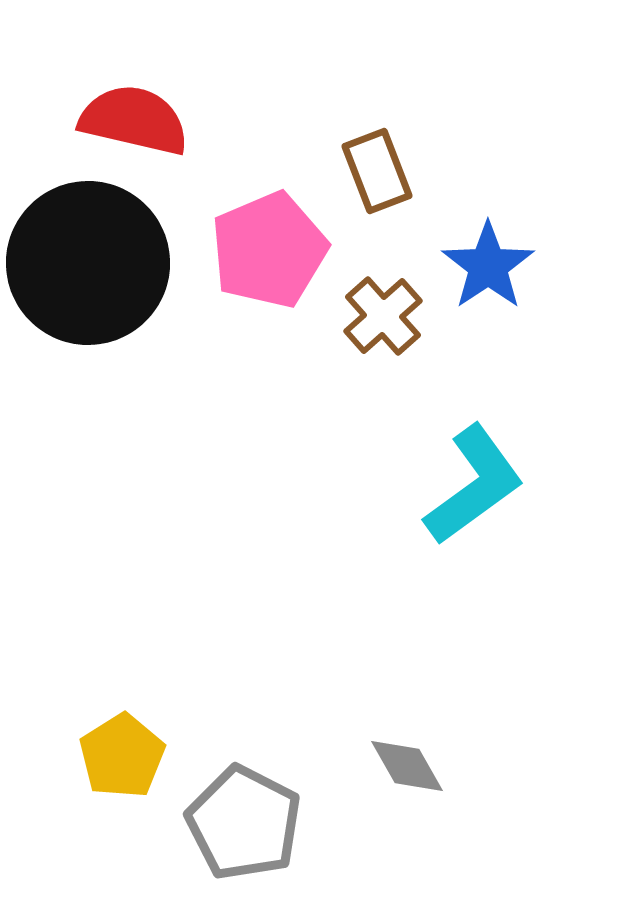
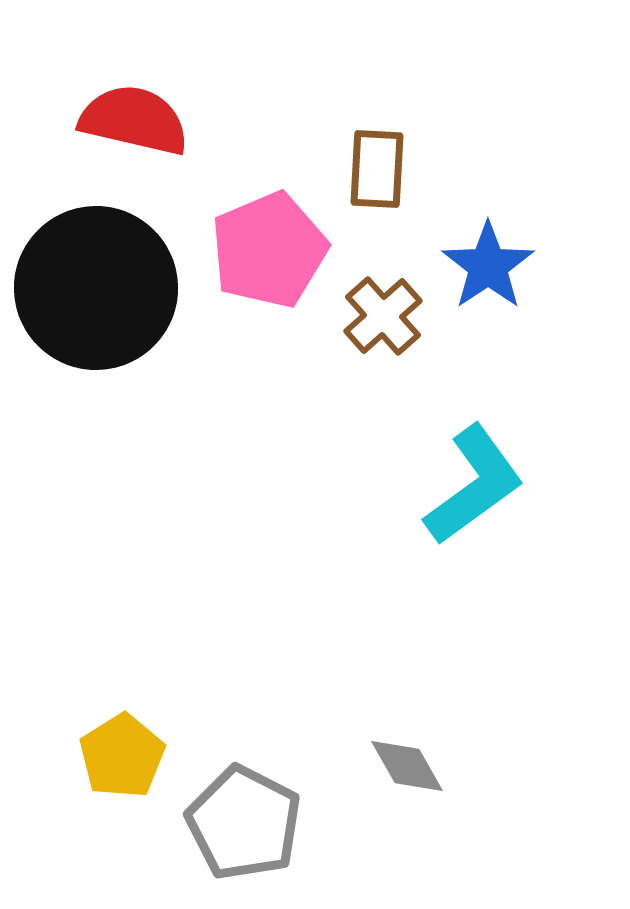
brown rectangle: moved 2 px up; rotated 24 degrees clockwise
black circle: moved 8 px right, 25 px down
